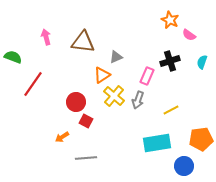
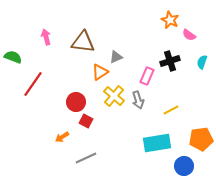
orange triangle: moved 2 px left, 3 px up
gray arrow: rotated 36 degrees counterclockwise
gray line: rotated 20 degrees counterclockwise
